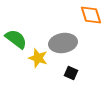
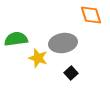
green semicircle: rotated 45 degrees counterclockwise
black square: rotated 24 degrees clockwise
